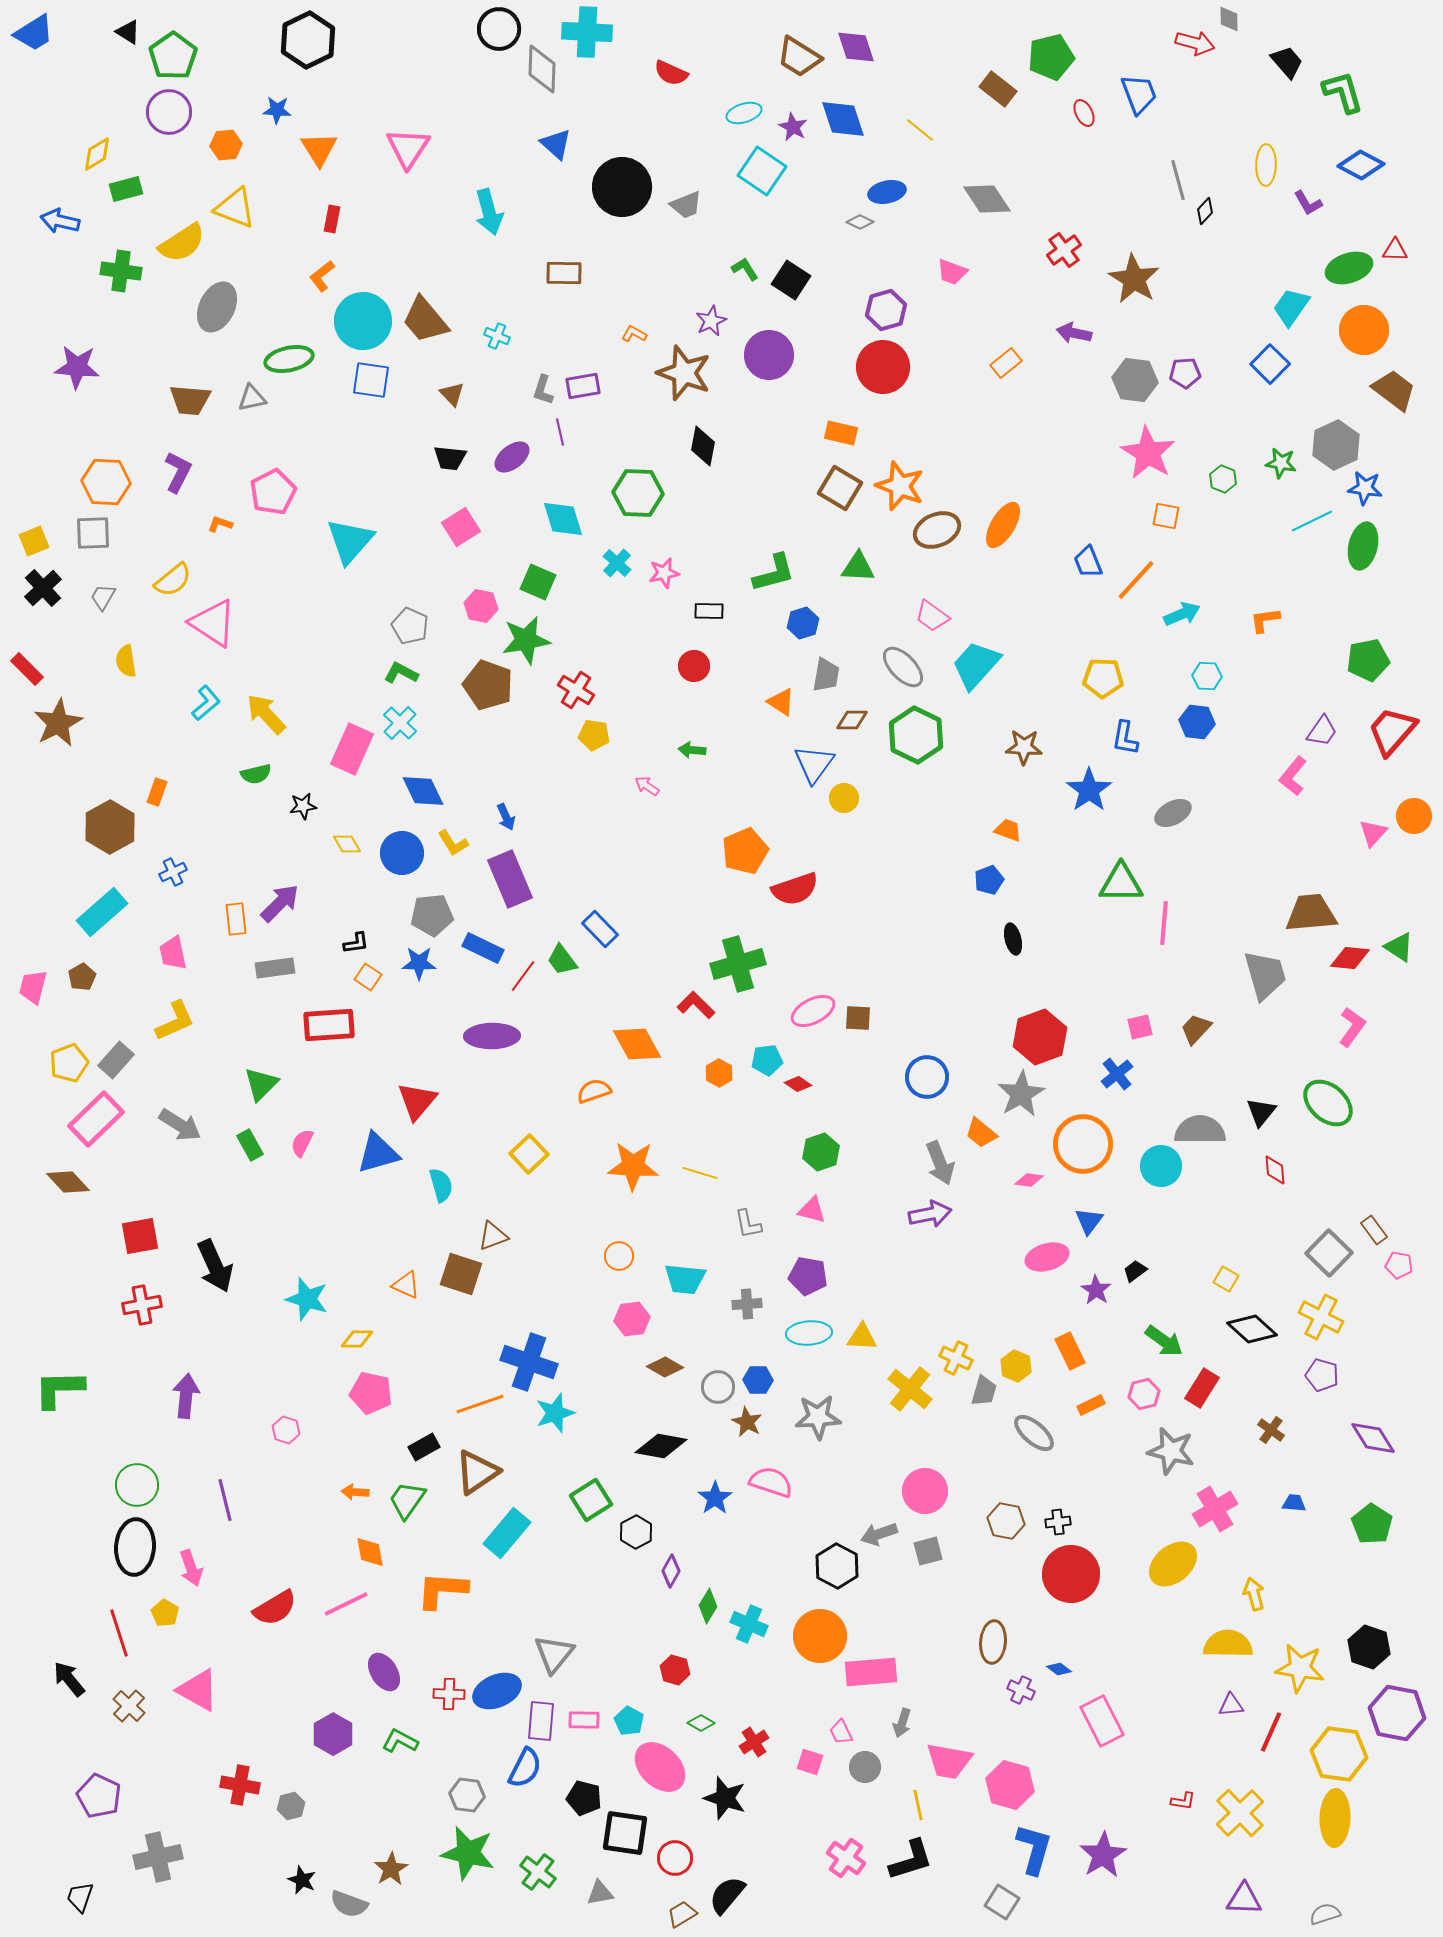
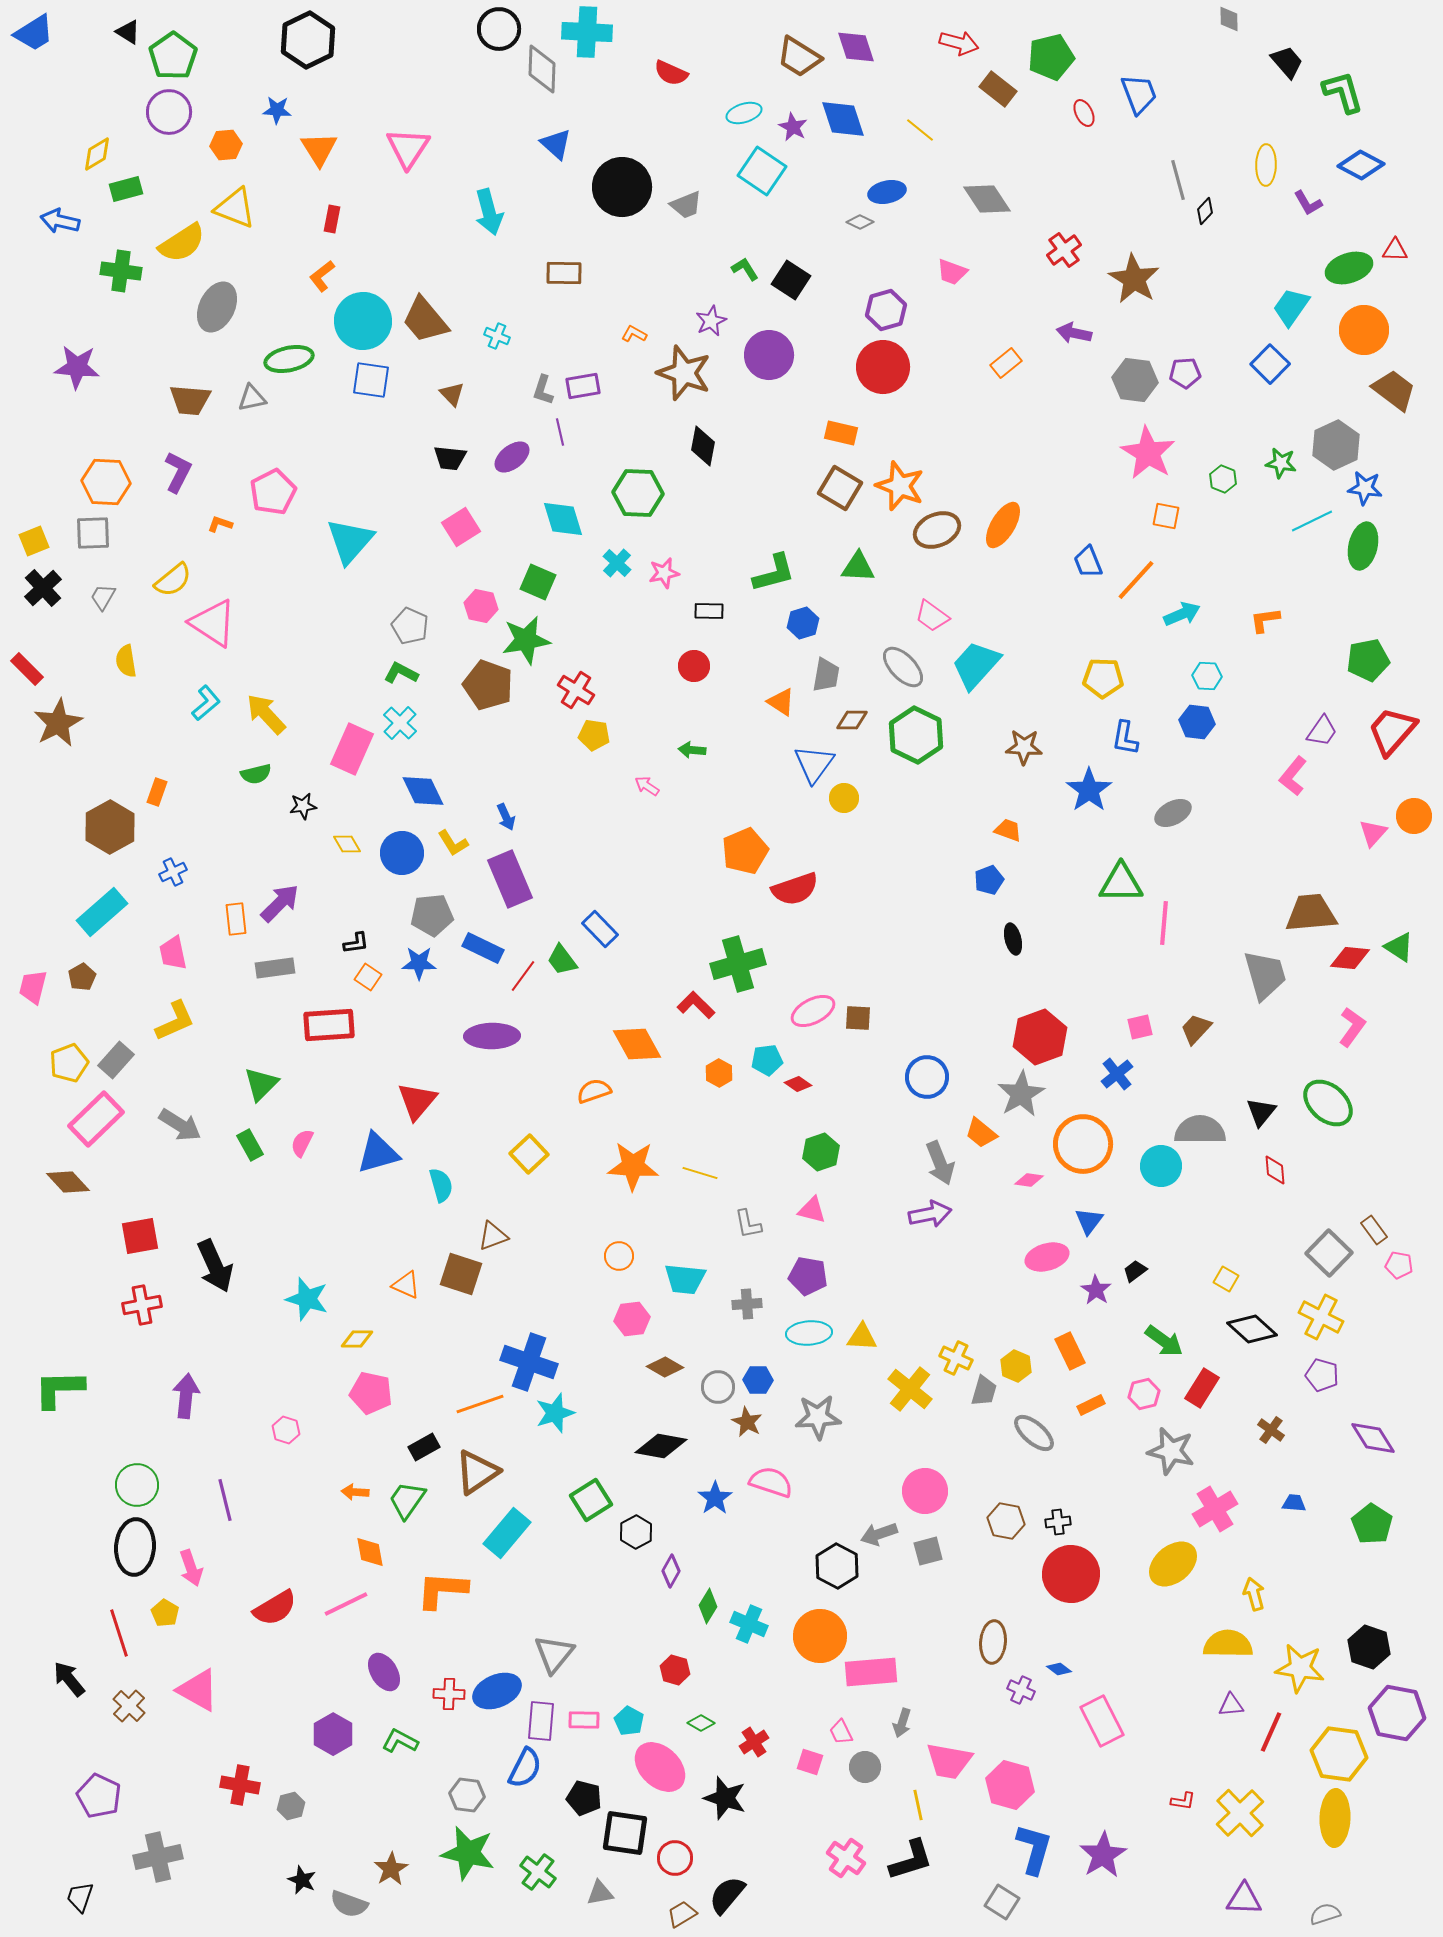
red arrow at (1195, 43): moved 236 px left
